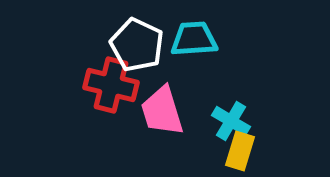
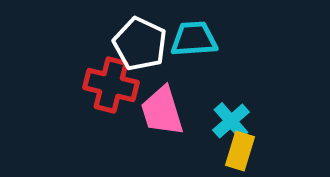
white pentagon: moved 3 px right, 1 px up
cyan cross: rotated 18 degrees clockwise
